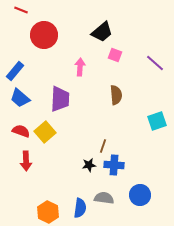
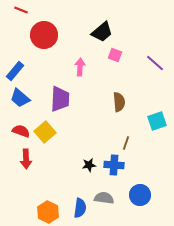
brown semicircle: moved 3 px right, 7 px down
brown line: moved 23 px right, 3 px up
red arrow: moved 2 px up
